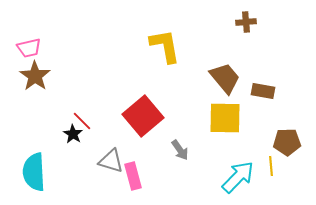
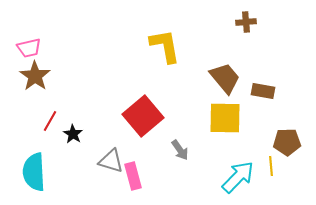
red line: moved 32 px left; rotated 75 degrees clockwise
